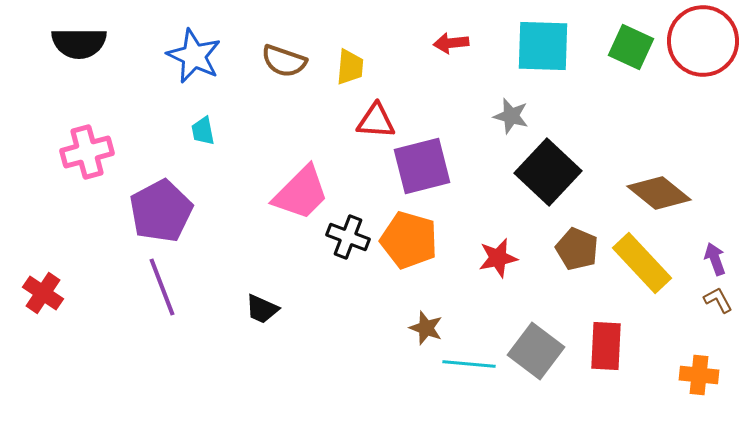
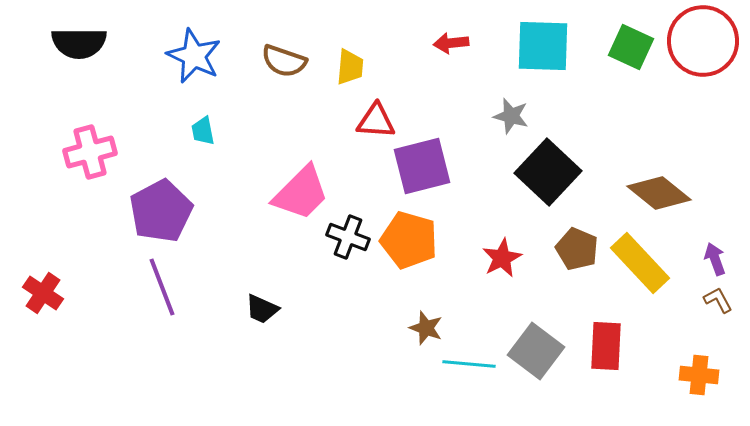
pink cross: moved 3 px right
red star: moved 4 px right; rotated 15 degrees counterclockwise
yellow rectangle: moved 2 px left
